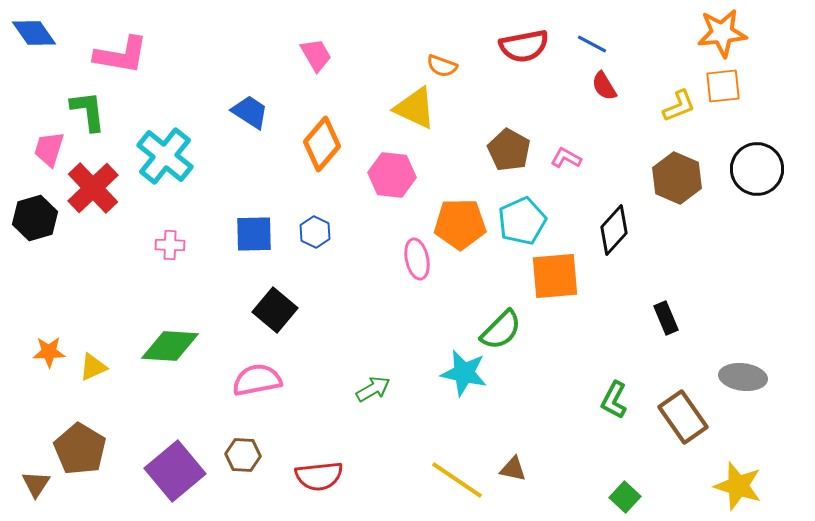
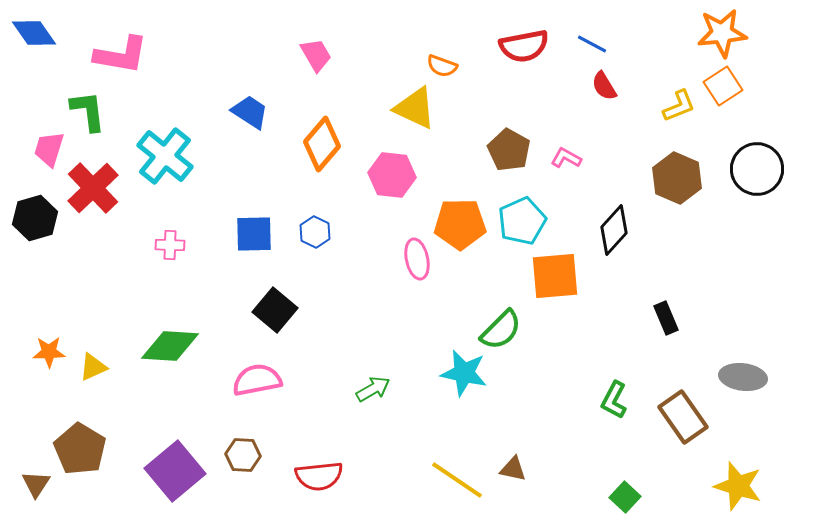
orange square at (723, 86): rotated 27 degrees counterclockwise
